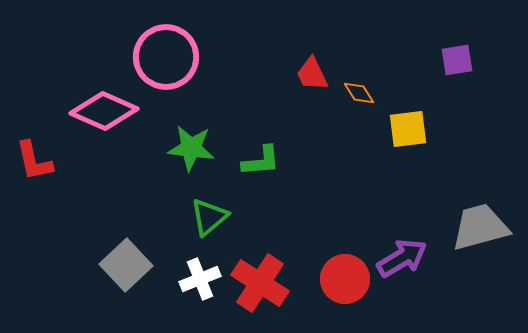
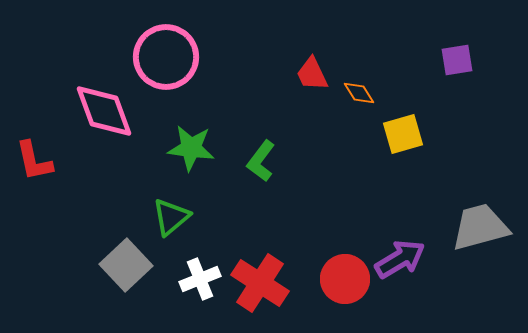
pink diamond: rotated 46 degrees clockwise
yellow square: moved 5 px left, 5 px down; rotated 9 degrees counterclockwise
green L-shape: rotated 132 degrees clockwise
green triangle: moved 38 px left
purple arrow: moved 2 px left, 1 px down
